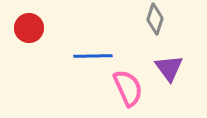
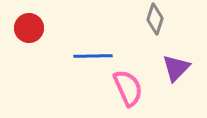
purple triangle: moved 7 px right; rotated 20 degrees clockwise
